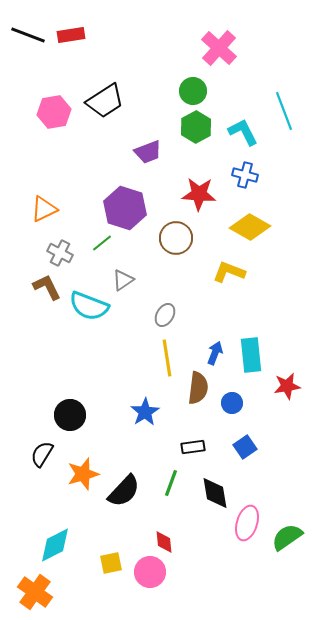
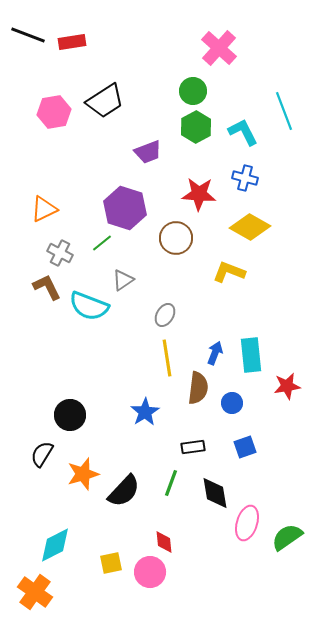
red rectangle at (71, 35): moved 1 px right, 7 px down
blue cross at (245, 175): moved 3 px down
blue square at (245, 447): rotated 15 degrees clockwise
